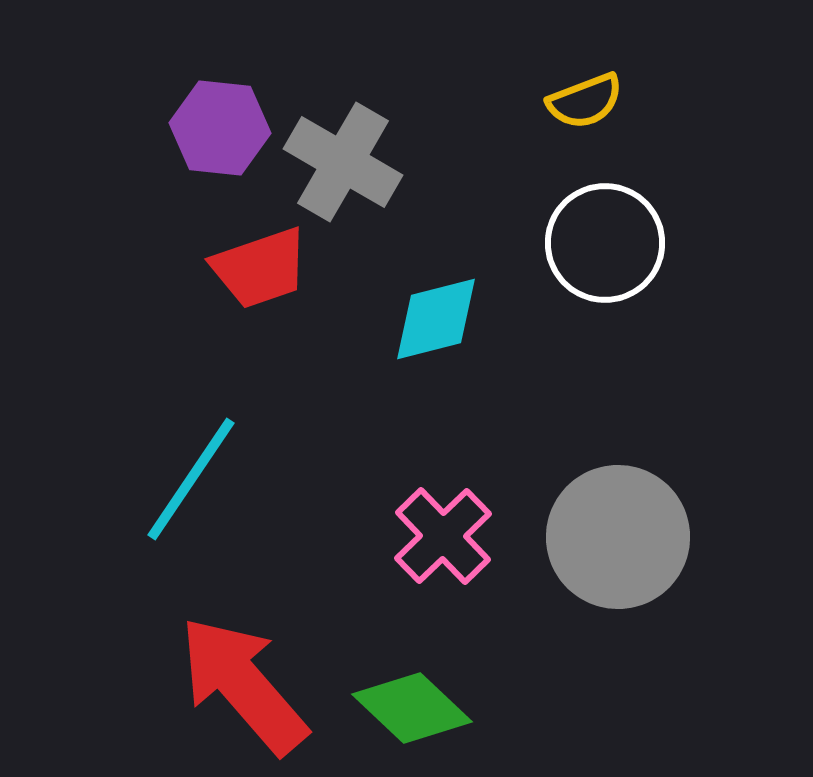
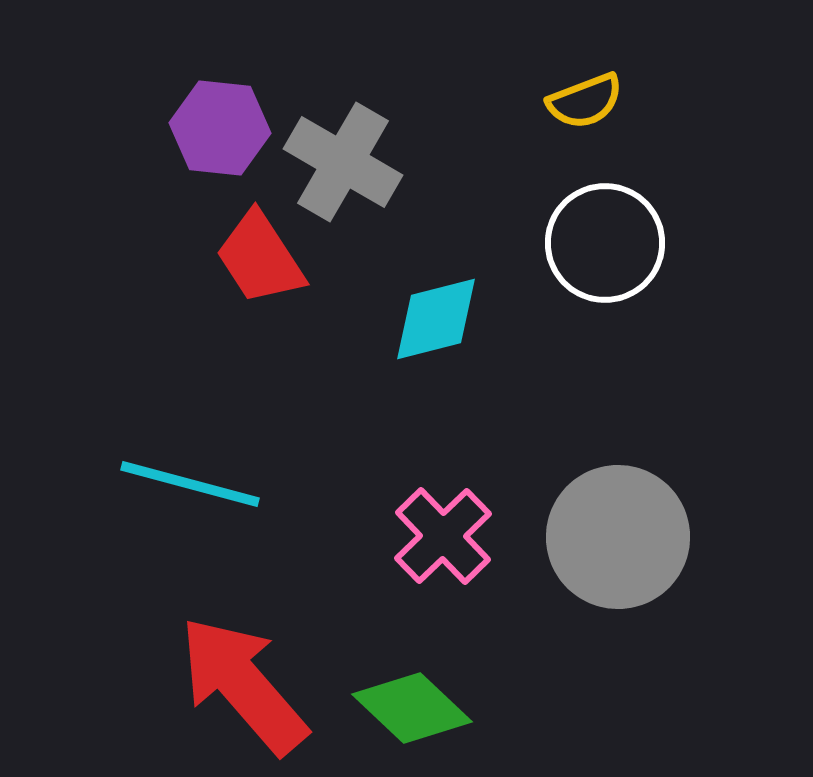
red trapezoid: moved 10 px up; rotated 76 degrees clockwise
cyan line: moved 1 px left, 5 px down; rotated 71 degrees clockwise
